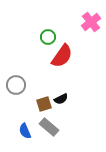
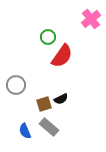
pink cross: moved 3 px up
